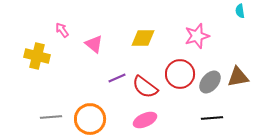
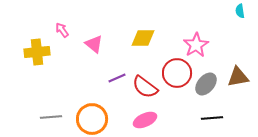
pink star: moved 1 px left, 9 px down; rotated 15 degrees counterclockwise
yellow cross: moved 4 px up; rotated 20 degrees counterclockwise
red circle: moved 3 px left, 1 px up
gray ellipse: moved 4 px left, 2 px down
orange circle: moved 2 px right
